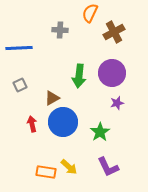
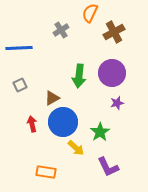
gray cross: moved 1 px right; rotated 35 degrees counterclockwise
yellow arrow: moved 7 px right, 19 px up
